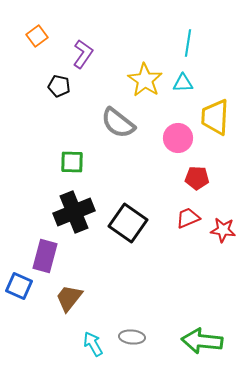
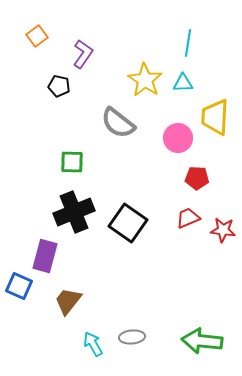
brown trapezoid: moved 1 px left, 3 px down
gray ellipse: rotated 10 degrees counterclockwise
